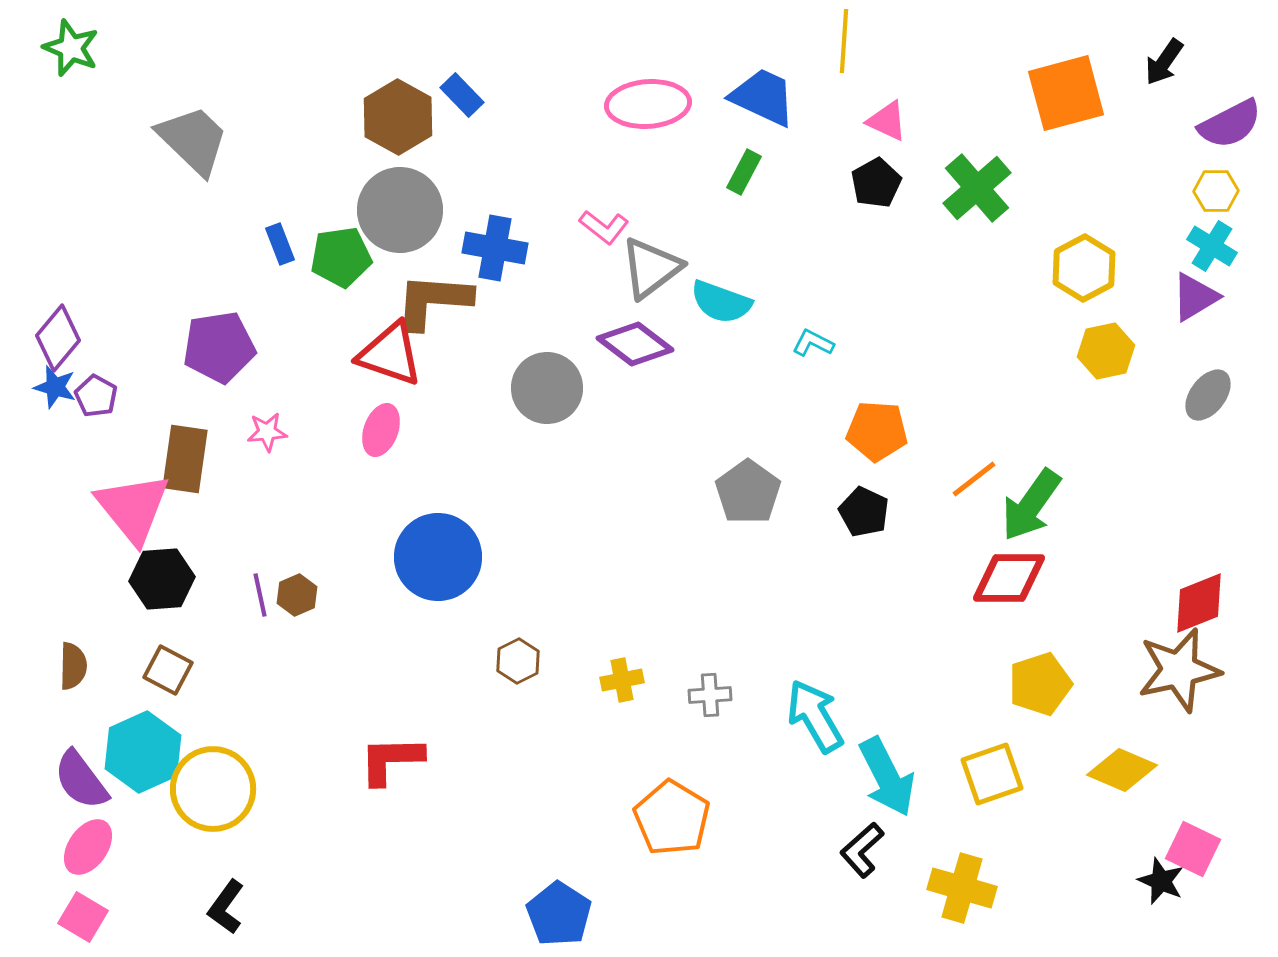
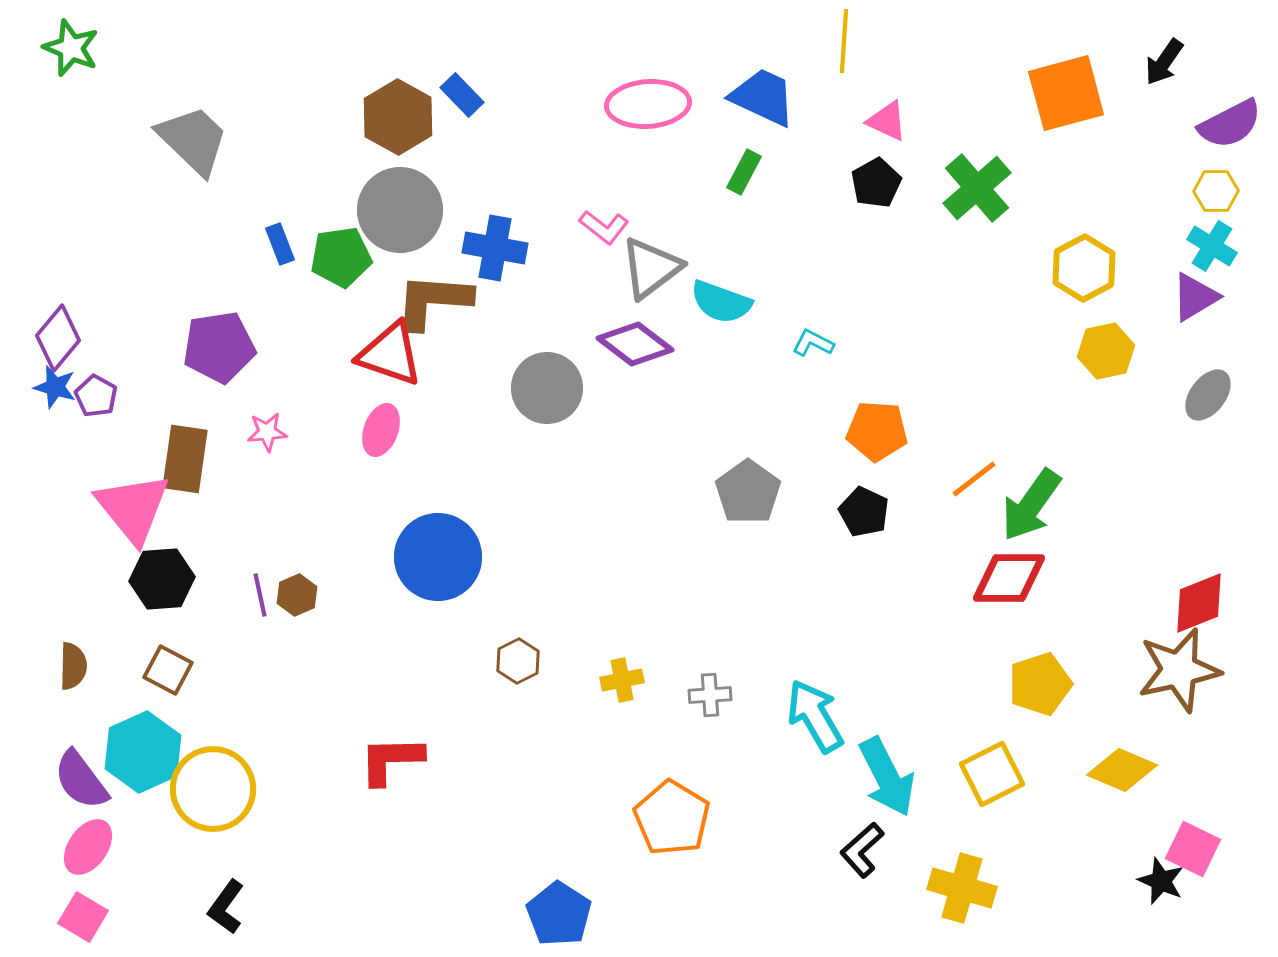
yellow square at (992, 774): rotated 8 degrees counterclockwise
